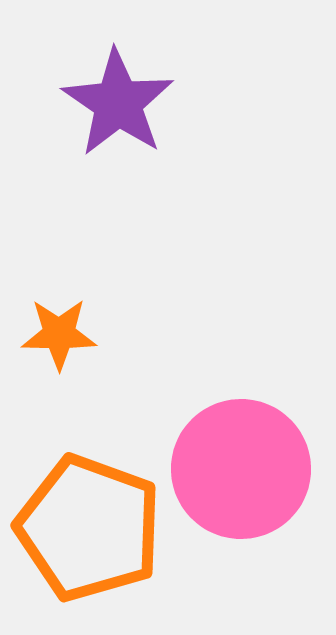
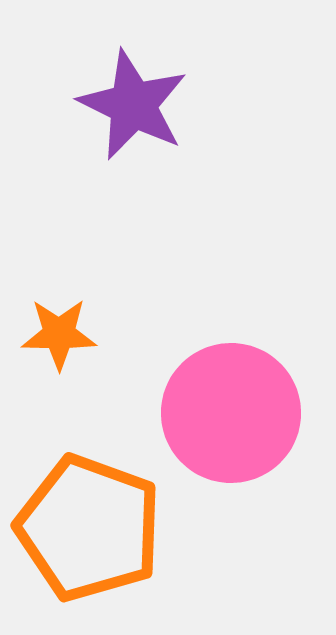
purple star: moved 15 px right, 2 px down; rotated 8 degrees counterclockwise
pink circle: moved 10 px left, 56 px up
